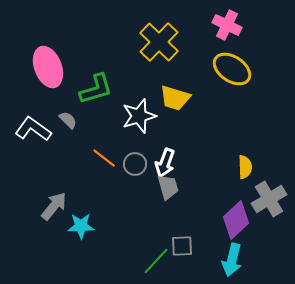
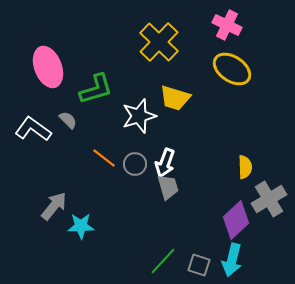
gray square: moved 17 px right, 19 px down; rotated 20 degrees clockwise
green line: moved 7 px right
